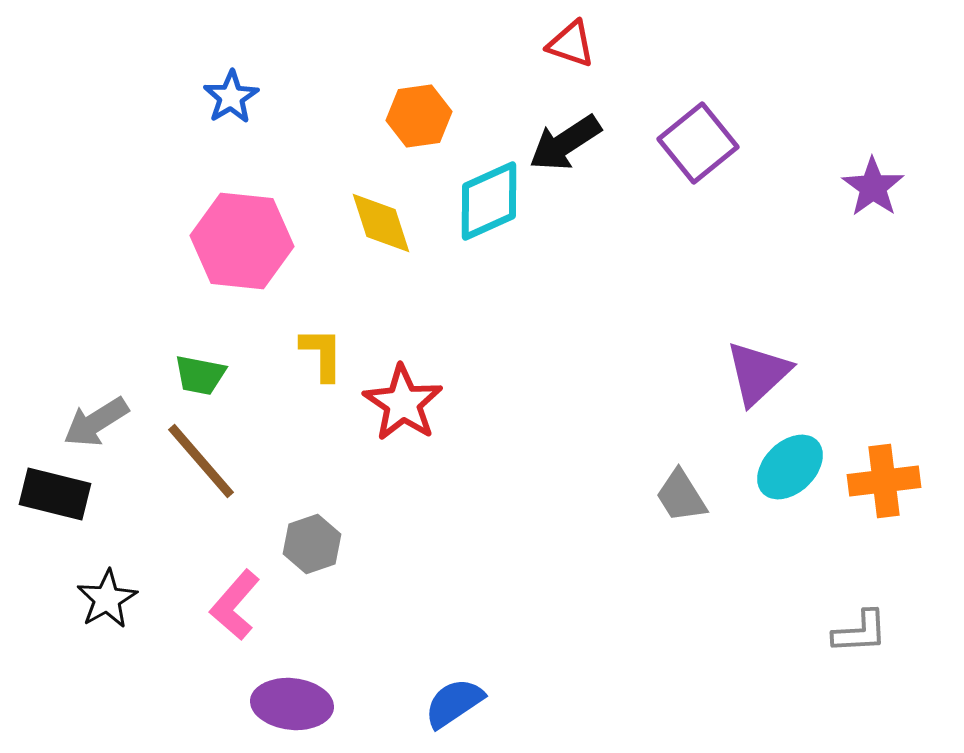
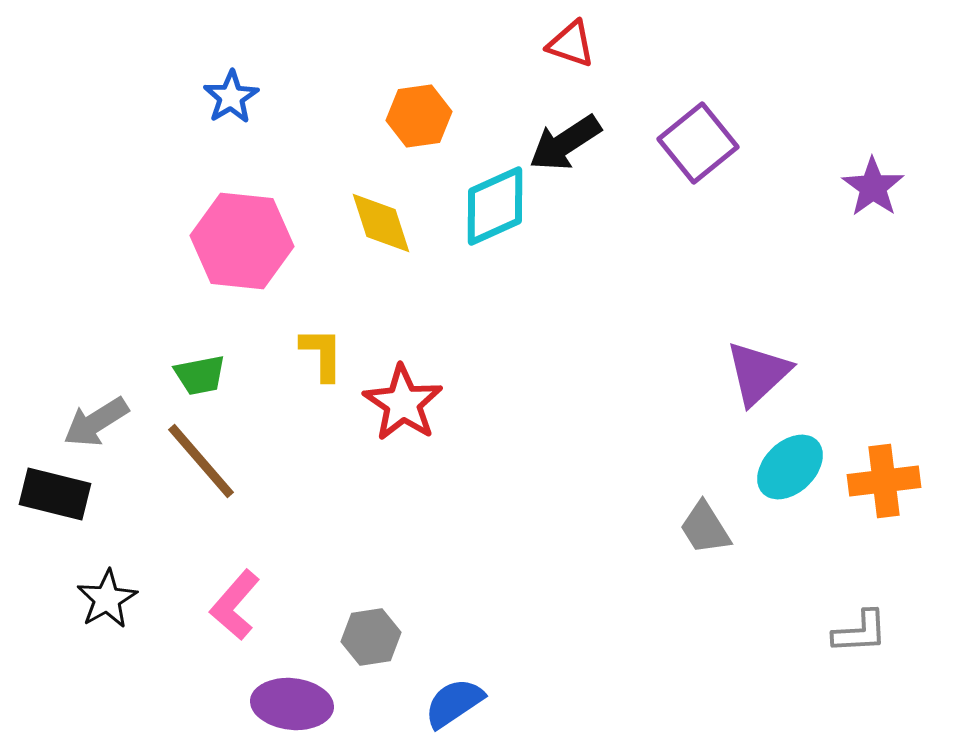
cyan diamond: moved 6 px right, 5 px down
green trapezoid: rotated 22 degrees counterclockwise
gray trapezoid: moved 24 px right, 32 px down
gray hexagon: moved 59 px right, 93 px down; rotated 10 degrees clockwise
